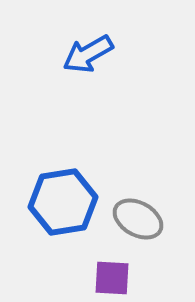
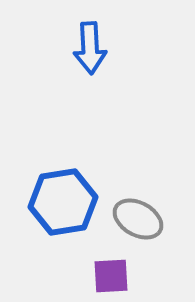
blue arrow: moved 2 px right, 6 px up; rotated 63 degrees counterclockwise
purple square: moved 1 px left, 2 px up; rotated 6 degrees counterclockwise
